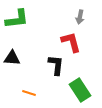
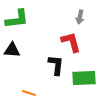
black triangle: moved 8 px up
green rectangle: moved 4 px right, 12 px up; rotated 60 degrees counterclockwise
